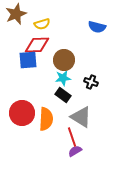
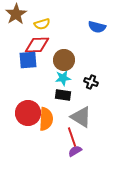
brown star: rotated 10 degrees counterclockwise
black rectangle: rotated 28 degrees counterclockwise
red circle: moved 6 px right
